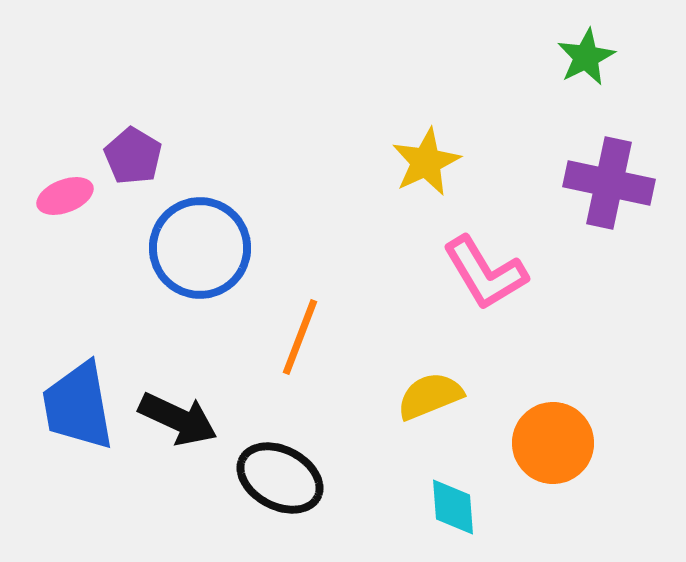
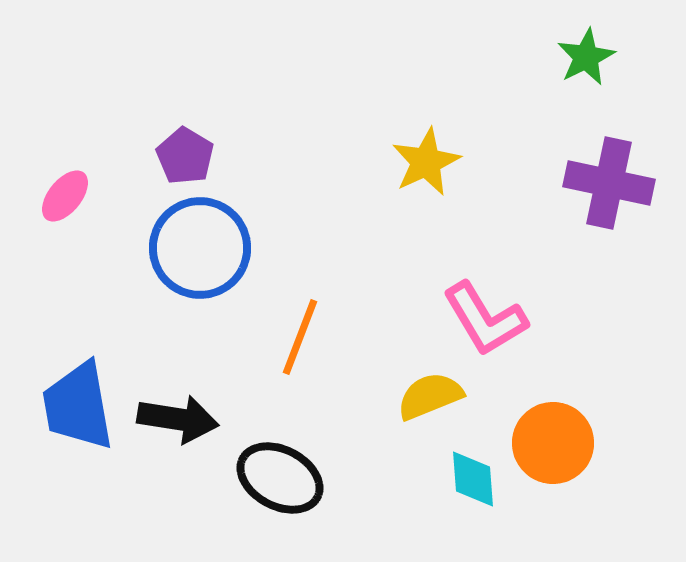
purple pentagon: moved 52 px right
pink ellipse: rotated 30 degrees counterclockwise
pink L-shape: moved 46 px down
black arrow: rotated 16 degrees counterclockwise
cyan diamond: moved 20 px right, 28 px up
